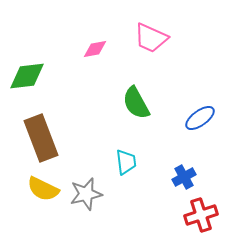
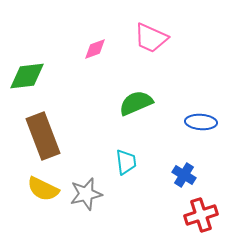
pink diamond: rotated 10 degrees counterclockwise
green semicircle: rotated 96 degrees clockwise
blue ellipse: moved 1 px right, 4 px down; rotated 40 degrees clockwise
brown rectangle: moved 2 px right, 2 px up
blue cross: moved 2 px up; rotated 30 degrees counterclockwise
